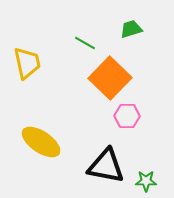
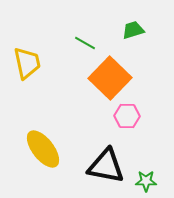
green trapezoid: moved 2 px right, 1 px down
yellow ellipse: moved 2 px right, 7 px down; rotated 18 degrees clockwise
